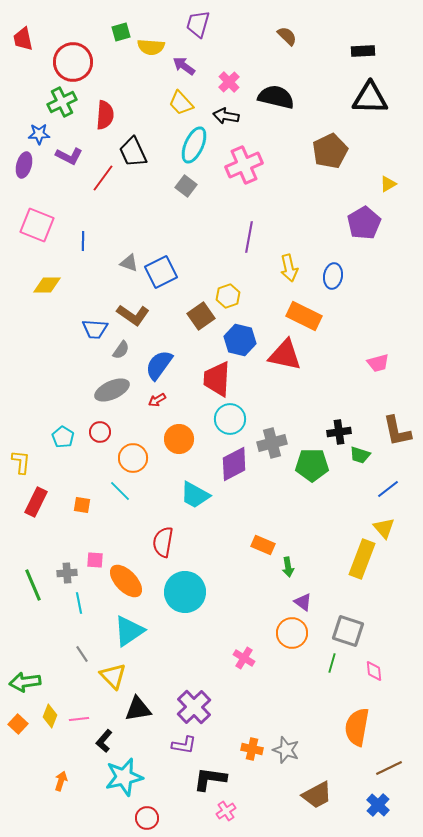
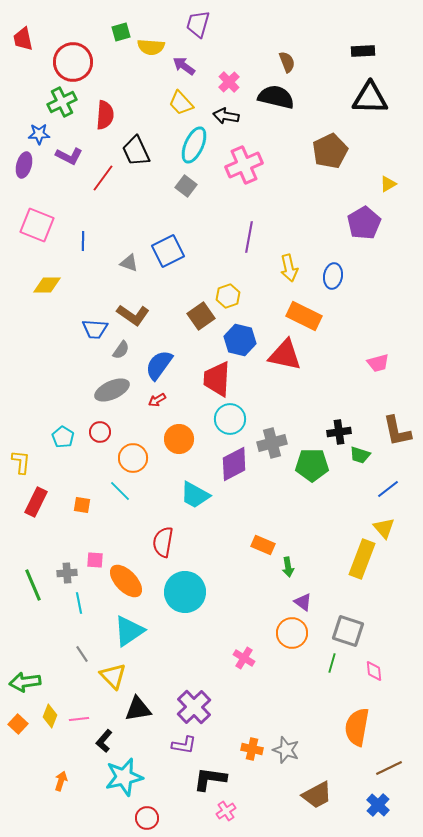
brown semicircle at (287, 36): moved 26 px down; rotated 25 degrees clockwise
black trapezoid at (133, 152): moved 3 px right, 1 px up
blue square at (161, 272): moved 7 px right, 21 px up
